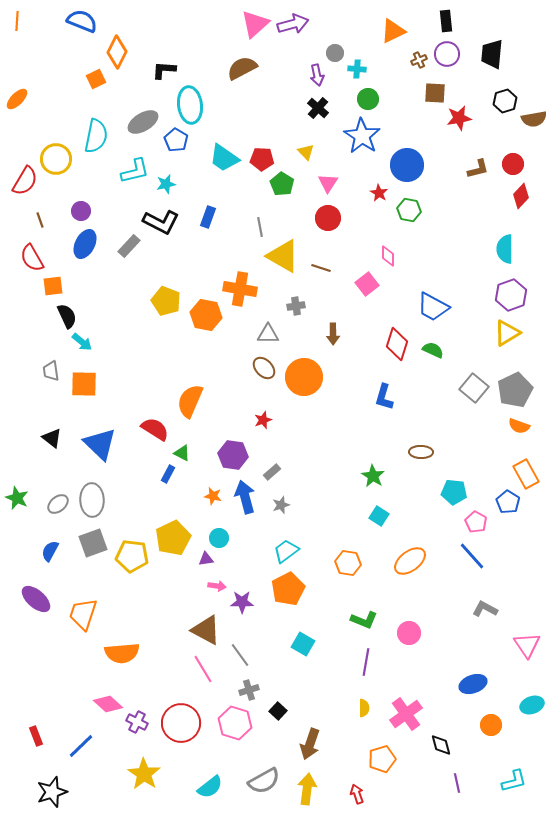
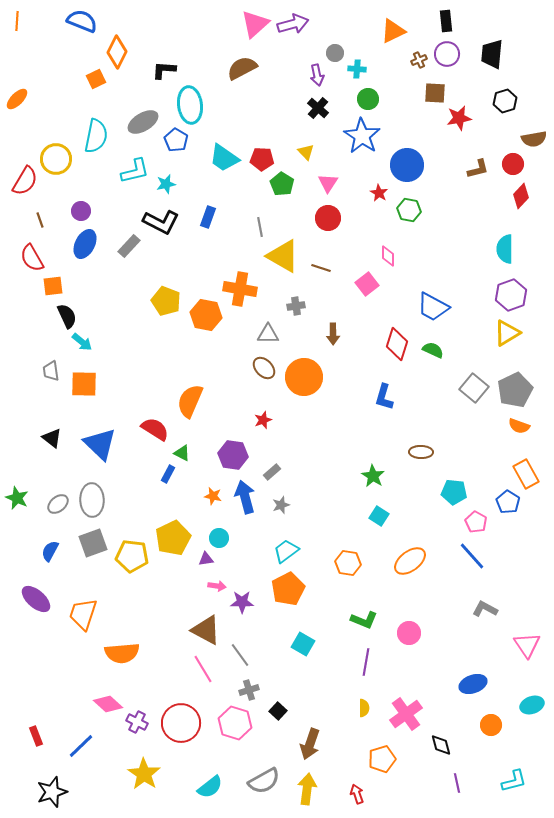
brown semicircle at (534, 119): moved 20 px down
